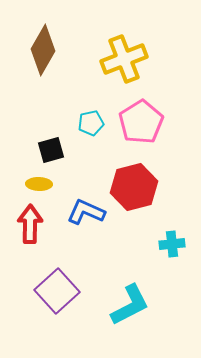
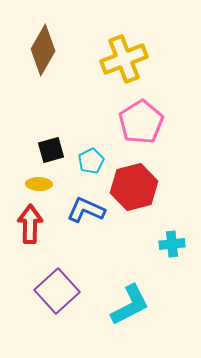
cyan pentagon: moved 38 px down; rotated 15 degrees counterclockwise
blue L-shape: moved 2 px up
